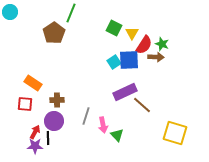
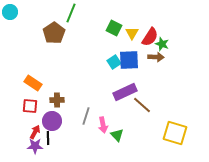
red semicircle: moved 6 px right, 8 px up
red square: moved 5 px right, 2 px down
purple circle: moved 2 px left
